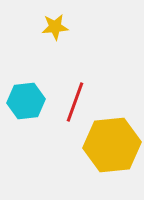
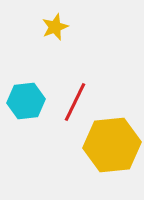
yellow star: rotated 16 degrees counterclockwise
red line: rotated 6 degrees clockwise
